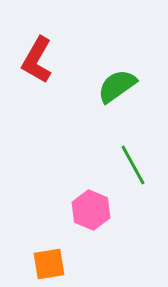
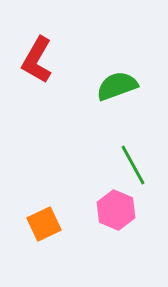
green semicircle: rotated 15 degrees clockwise
pink hexagon: moved 25 px right
orange square: moved 5 px left, 40 px up; rotated 16 degrees counterclockwise
